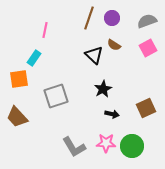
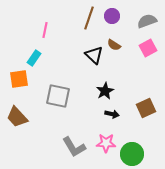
purple circle: moved 2 px up
black star: moved 2 px right, 2 px down
gray square: moved 2 px right; rotated 30 degrees clockwise
green circle: moved 8 px down
